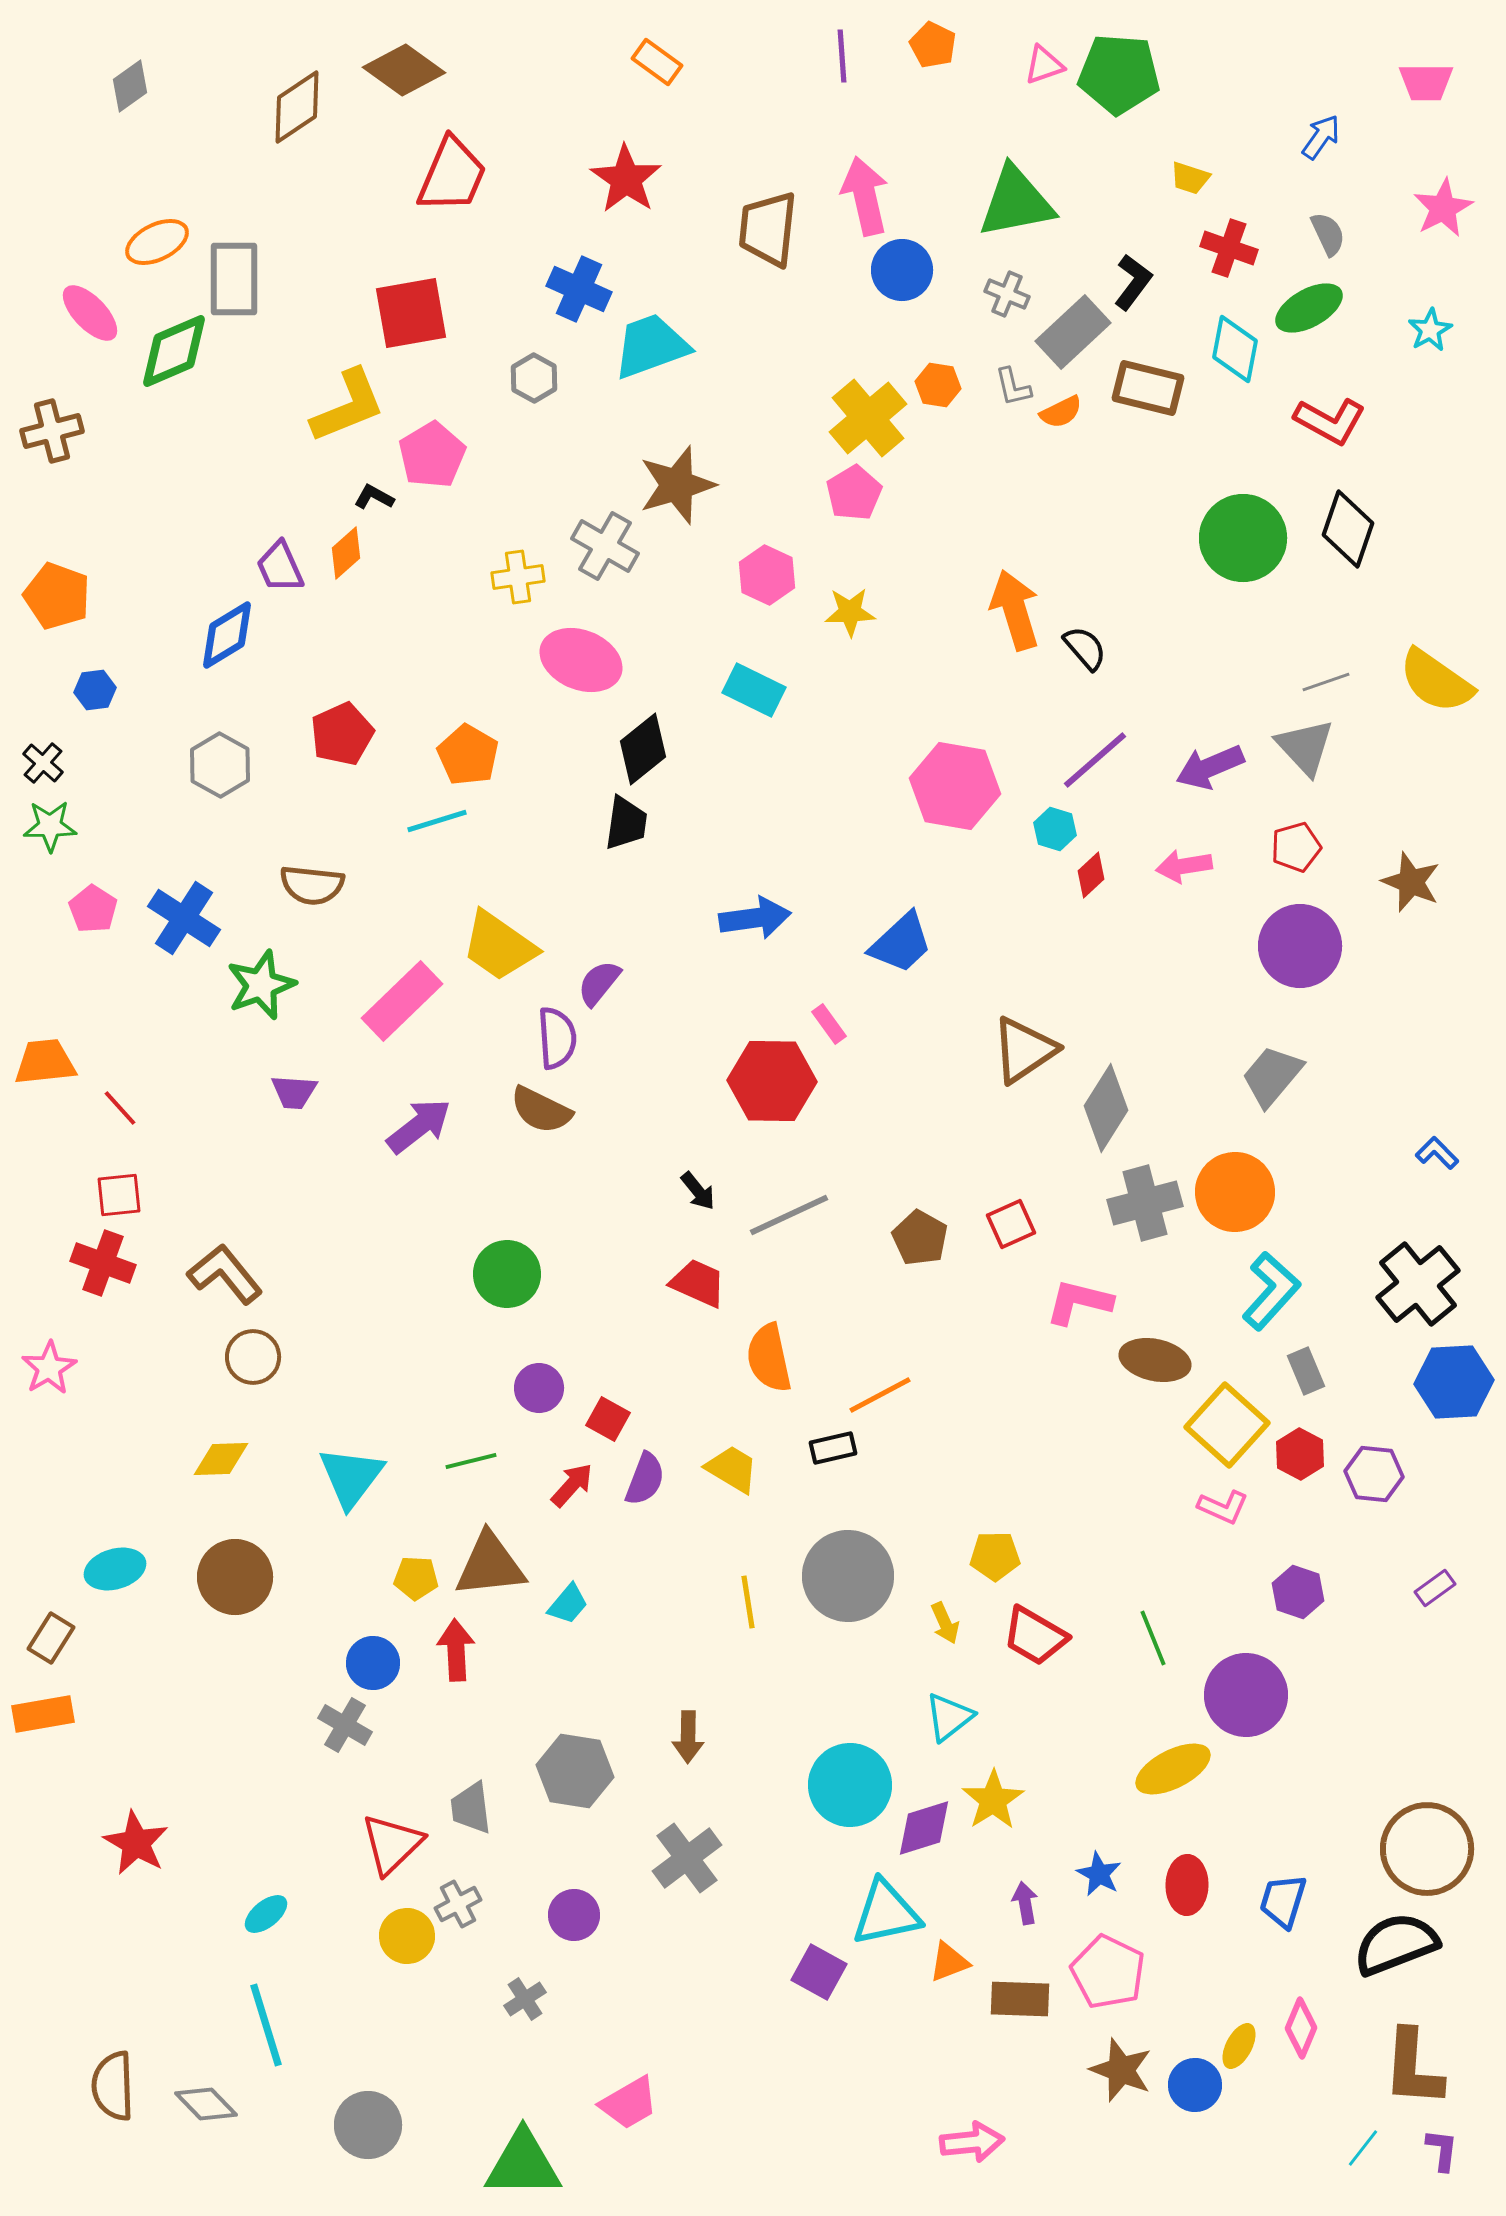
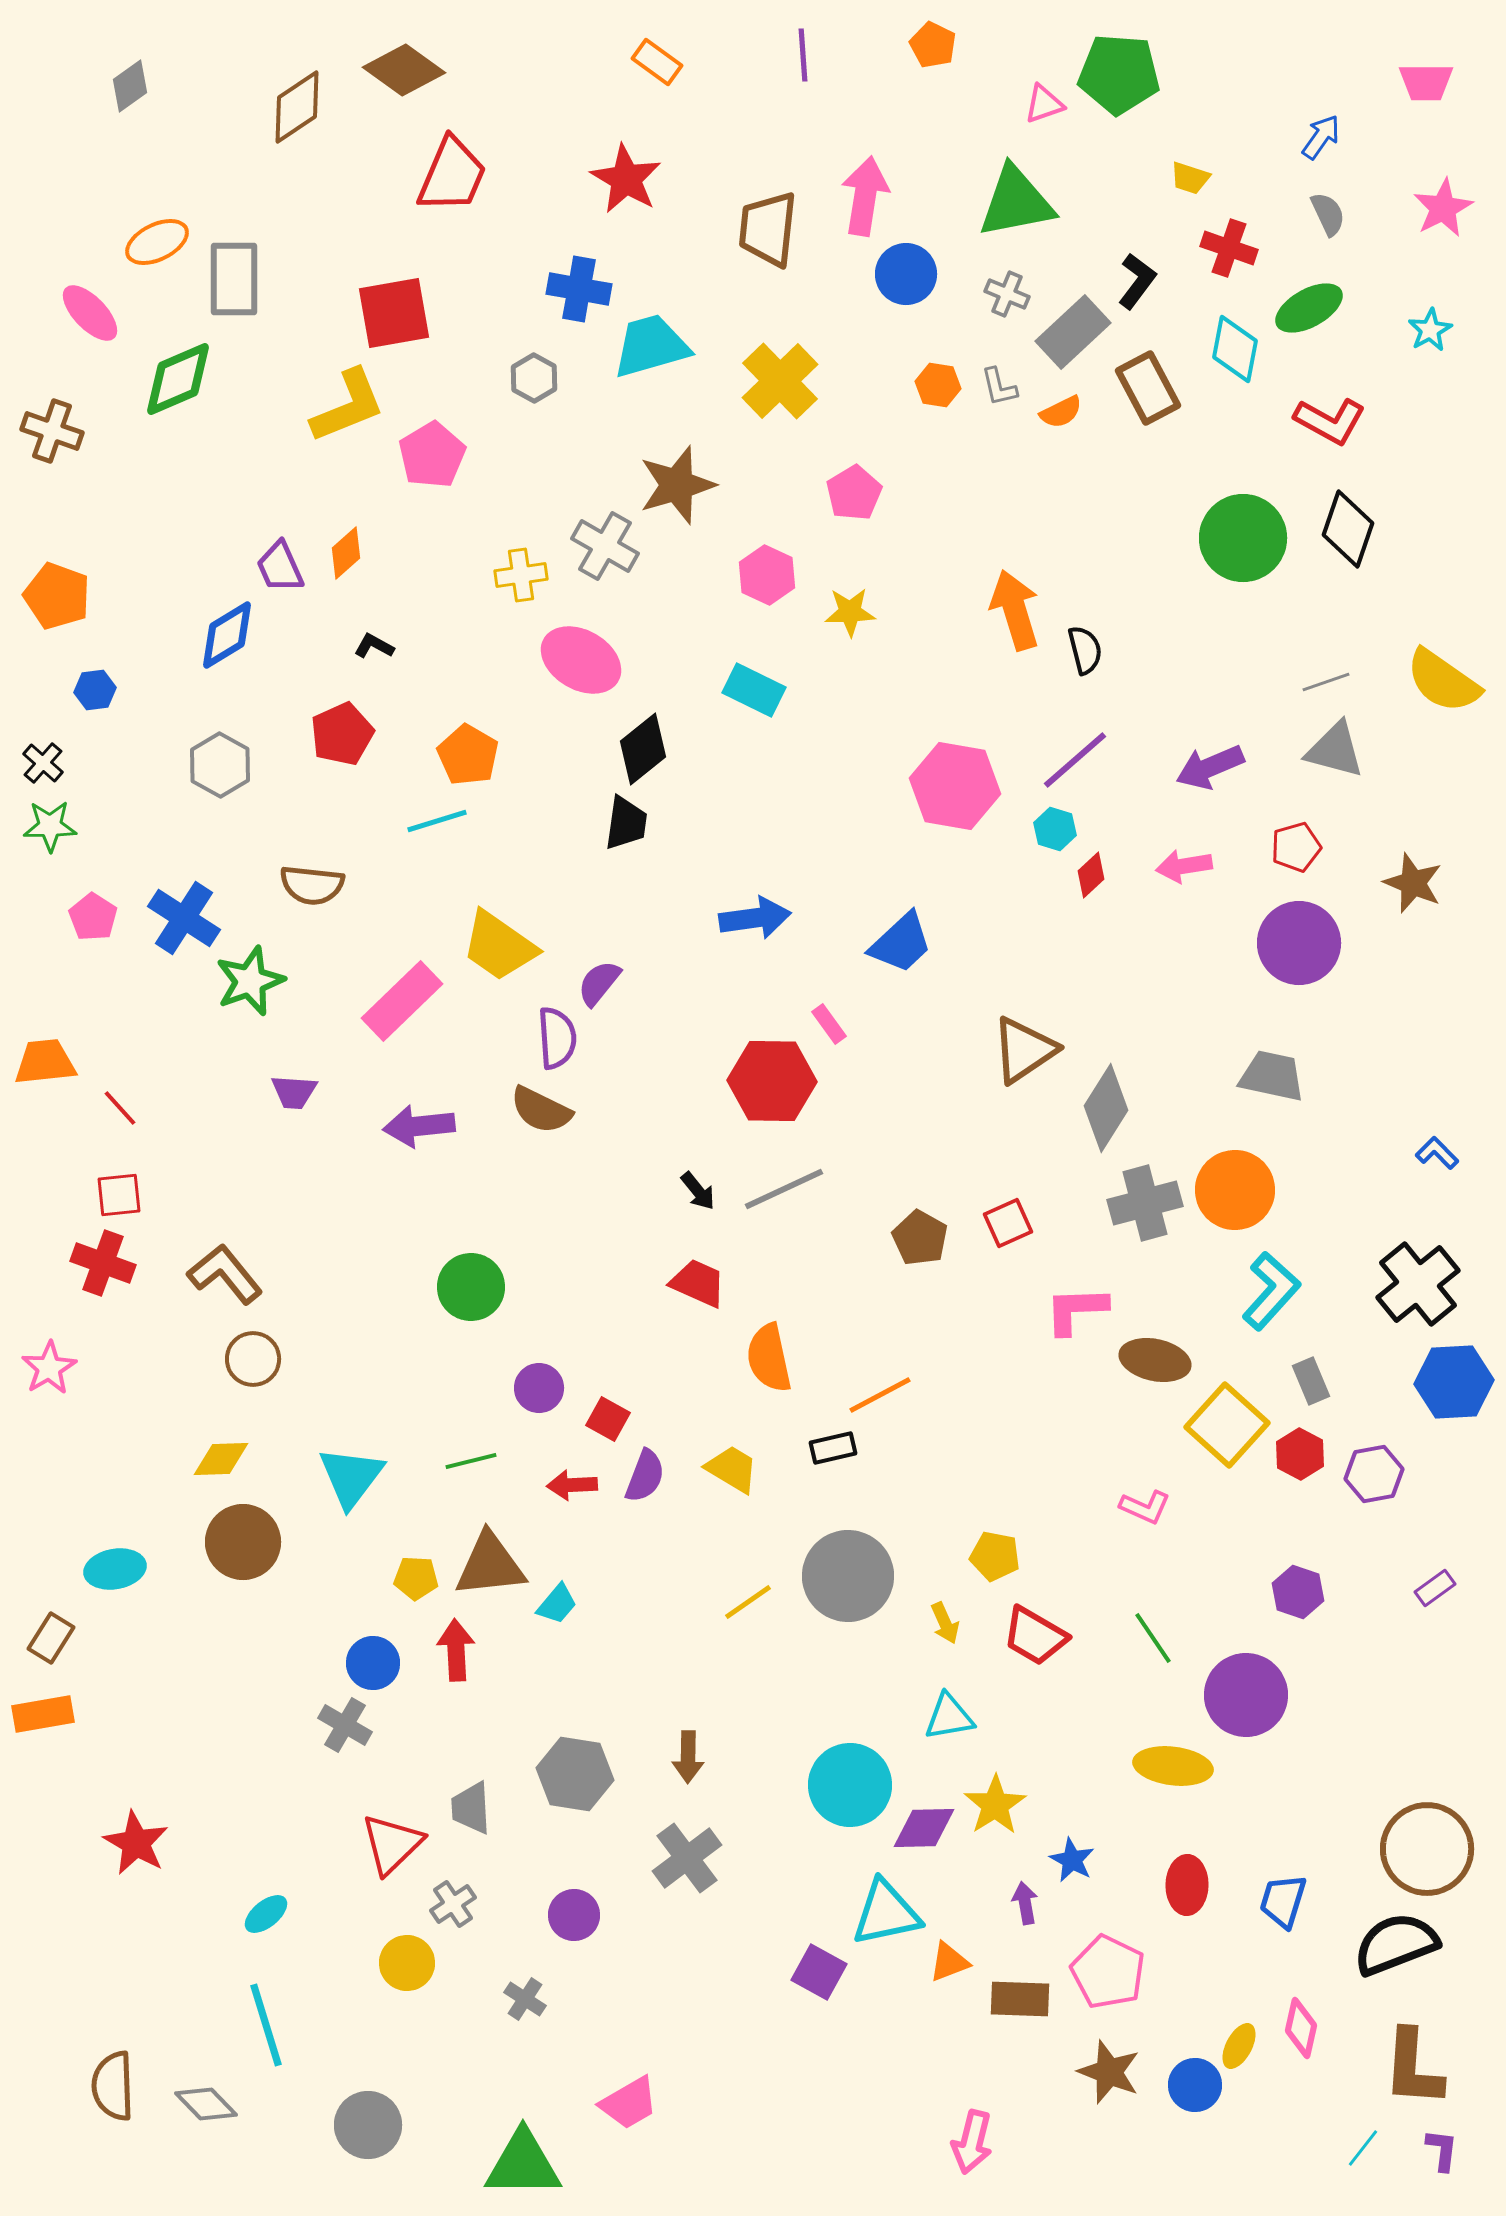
purple line at (842, 56): moved 39 px left, 1 px up
pink triangle at (1044, 65): moved 39 px down
red star at (626, 179): rotated 4 degrees counterclockwise
pink arrow at (865, 196): rotated 22 degrees clockwise
gray semicircle at (1328, 234): moved 20 px up
blue circle at (902, 270): moved 4 px right, 4 px down
black L-shape at (1133, 282): moved 4 px right, 1 px up
blue cross at (579, 289): rotated 14 degrees counterclockwise
red square at (411, 313): moved 17 px left
cyan trapezoid at (651, 346): rotated 4 degrees clockwise
green diamond at (174, 351): moved 4 px right, 28 px down
gray L-shape at (1013, 387): moved 14 px left
brown rectangle at (1148, 388): rotated 48 degrees clockwise
yellow cross at (868, 418): moved 88 px left, 37 px up; rotated 4 degrees counterclockwise
brown cross at (52, 431): rotated 34 degrees clockwise
black L-shape at (374, 497): moved 149 px down
yellow cross at (518, 577): moved 3 px right, 2 px up
black semicircle at (1085, 648): moved 2 px down; rotated 27 degrees clockwise
pink ellipse at (581, 660): rotated 8 degrees clockwise
yellow semicircle at (1436, 681): moved 7 px right
gray triangle at (1305, 747): moved 30 px right, 3 px down; rotated 32 degrees counterclockwise
purple line at (1095, 760): moved 20 px left
brown star at (1411, 882): moved 2 px right, 1 px down
pink pentagon at (93, 909): moved 8 px down
purple circle at (1300, 946): moved 1 px left, 3 px up
green star at (261, 985): moved 11 px left, 4 px up
gray trapezoid at (1272, 1076): rotated 62 degrees clockwise
purple arrow at (419, 1126): rotated 148 degrees counterclockwise
orange circle at (1235, 1192): moved 2 px up
gray line at (789, 1215): moved 5 px left, 26 px up
red square at (1011, 1224): moved 3 px left, 1 px up
green circle at (507, 1274): moved 36 px left, 13 px down
pink L-shape at (1079, 1302): moved 3 px left, 8 px down; rotated 16 degrees counterclockwise
brown circle at (253, 1357): moved 2 px down
gray rectangle at (1306, 1371): moved 5 px right, 10 px down
purple hexagon at (1374, 1474): rotated 16 degrees counterclockwise
purple semicircle at (645, 1479): moved 3 px up
red arrow at (572, 1485): rotated 135 degrees counterclockwise
pink L-shape at (1223, 1507): moved 78 px left
yellow pentagon at (995, 1556): rotated 12 degrees clockwise
cyan ellipse at (115, 1569): rotated 6 degrees clockwise
brown circle at (235, 1577): moved 8 px right, 35 px up
yellow line at (748, 1602): rotated 64 degrees clockwise
cyan trapezoid at (568, 1604): moved 11 px left
green line at (1153, 1638): rotated 12 degrees counterclockwise
cyan triangle at (949, 1717): rotated 28 degrees clockwise
brown arrow at (688, 1737): moved 20 px down
yellow ellipse at (1173, 1769): moved 3 px up; rotated 34 degrees clockwise
gray hexagon at (575, 1771): moved 3 px down
yellow star at (993, 1800): moved 2 px right, 5 px down
gray trapezoid at (471, 1808): rotated 4 degrees clockwise
purple diamond at (924, 1828): rotated 16 degrees clockwise
blue star at (1099, 1874): moved 27 px left, 14 px up
gray cross at (458, 1904): moved 5 px left; rotated 6 degrees counterclockwise
yellow circle at (407, 1936): moved 27 px down
gray cross at (525, 1999): rotated 24 degrees counterclockwise
pink diamond at (1301, 2028): rotated 10 degrees counterclockwise
brown star at (1121, 2070): moved 12 px left, 2 px down
pink arrow at (972, 2142): rotated 110 degrees clockwise
